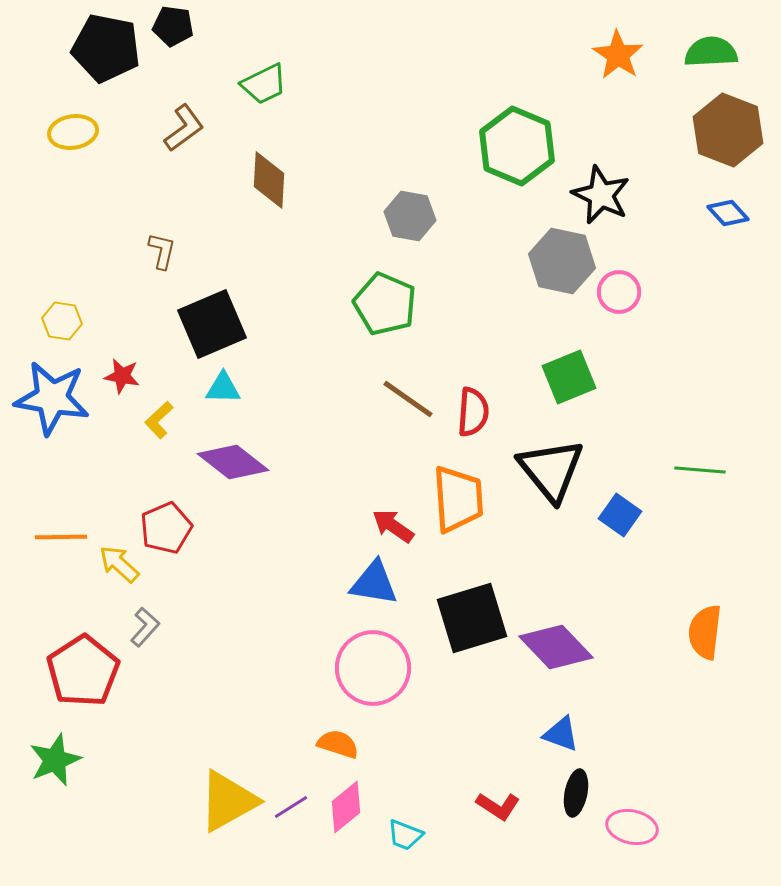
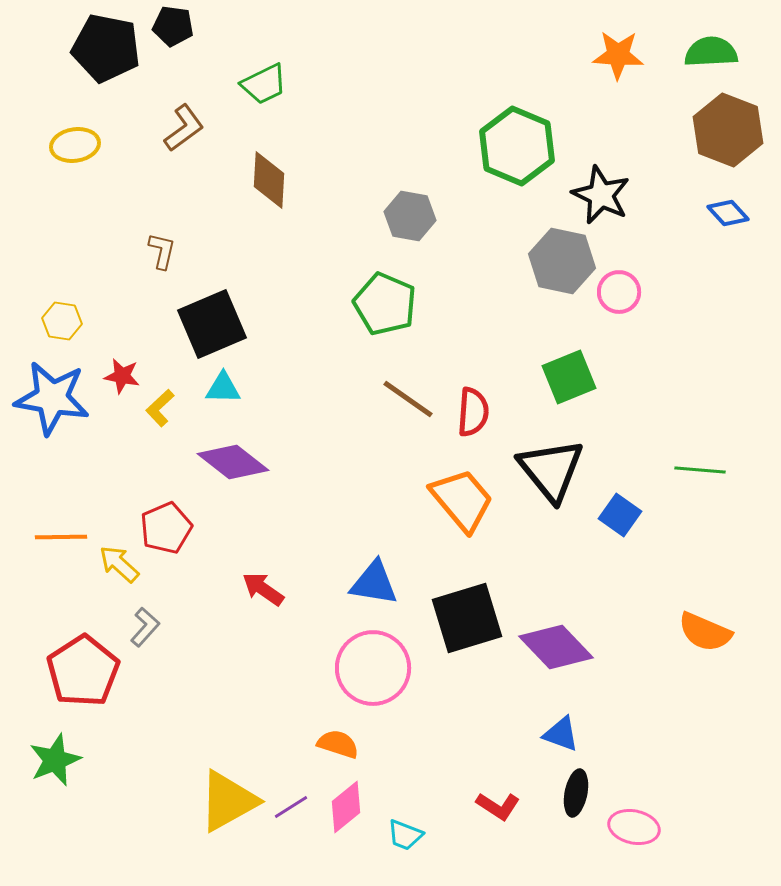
orange star at (618, 55): rotated 30 degrees counterclockwise
yellow ellipse at (73, 132): moved 2 px right, 13 px down
yellow L-shape at (159, 420): moved 1 px right, 12 px up
orange trapezoid at (458, 499): moved 4 px right, 1 px down; rotated 36 degrees counterclockwise
red arrow at (393, 526): moved 130 px left, 63 px down
black square at (472, 618): moved 5 px left
orange semicircle at (705, 632): rotated 74 degrees counterclockwise
pink ellipse at (632, 827): moved 2 px right
